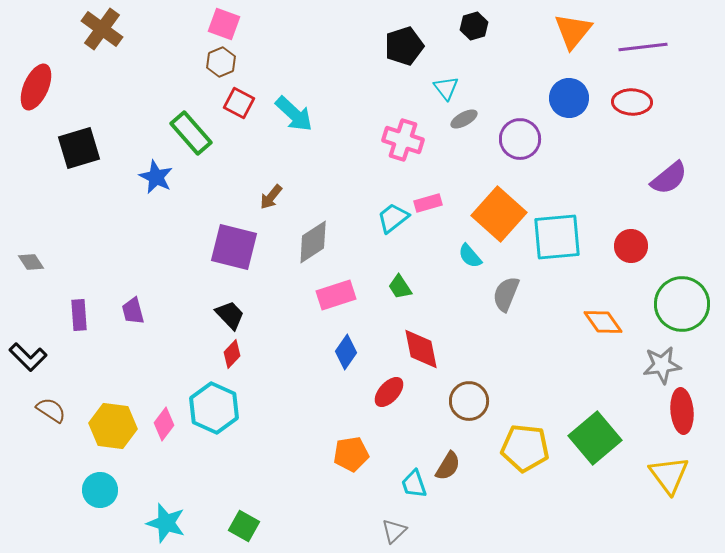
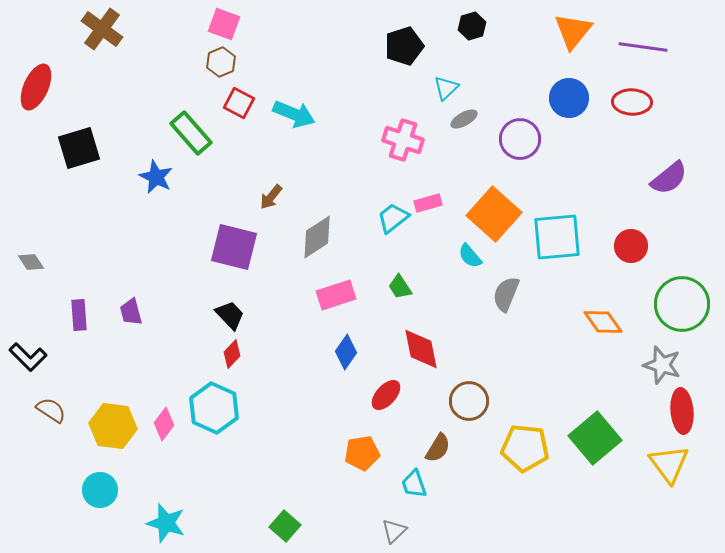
black hexagon at (474, 26): moved 2 px left
purple line at (643, 47): rotated 15 degrees clockwise
cyan triangle at (446, 88): rotated 24 degrees clockwise
cyan arrow at (294, 114): rotated 21 degrees counterclockwise
orange square at (499, 214): moved 5 px left
gray diamond at (313, 242): moved 4 px right, 5 px up
purple trapezoid at (133, 311): moved 2 px left, 1 px down
gray star at (662, 365): rotated 24 degrees clockwise
red ellipse at (389, 392): moved 3 px left, 3 px down
orange pentagon at (351, 454): moved 11 px right, 1 px up
brown semicircle at (448, 466): moved 10 px left, 18 px up
yellow triangle at (669, 475): moved 11 px up
green square at (244, 526): moved 41 px right; rotated 12 degrees clockwise
